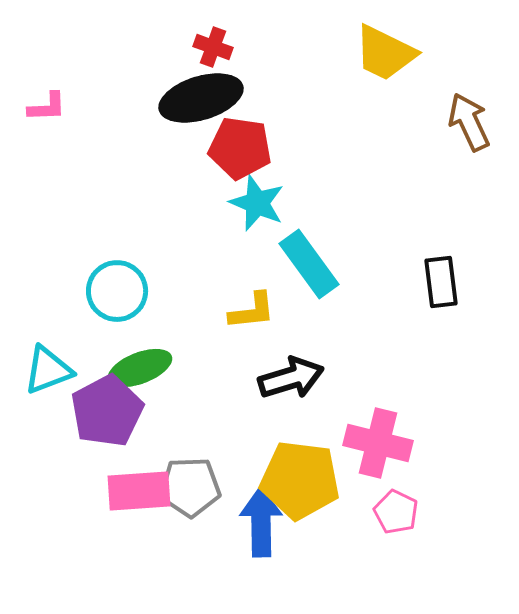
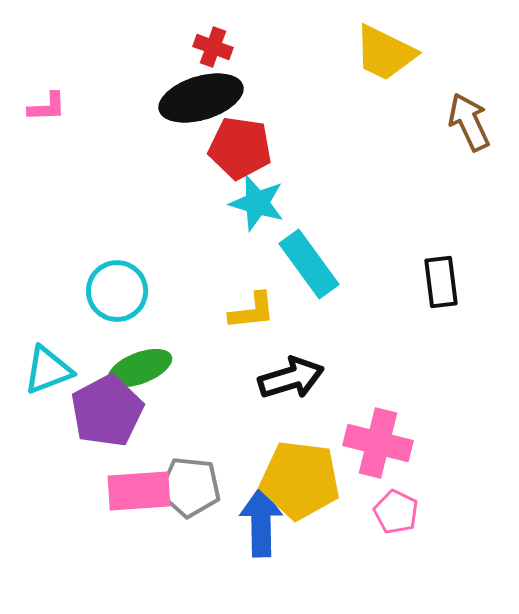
cyan star: rotated 6 degrees counterclockwise
gray pentagon: rotated 8 degrees clockwise
